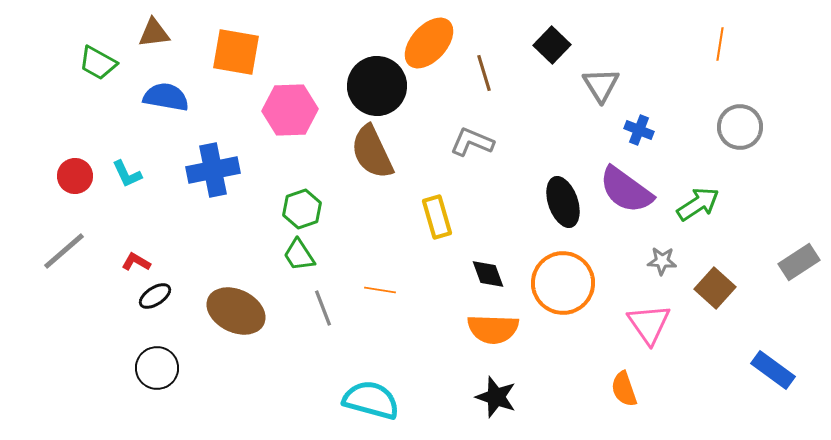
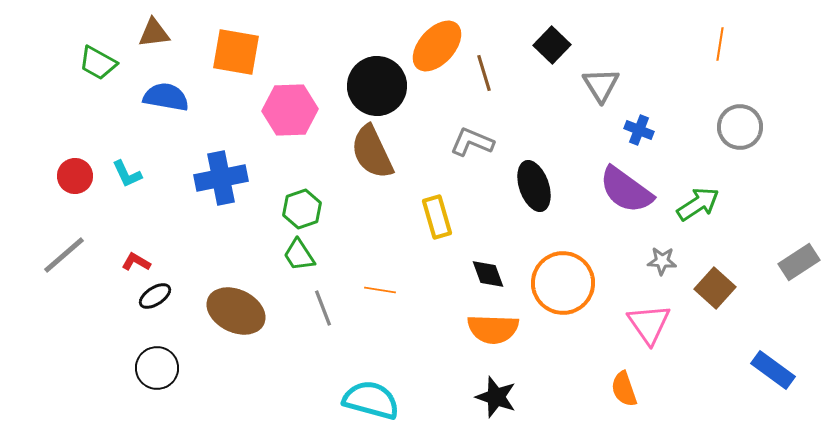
orange ellipse at (429, 43): moved 8 px right, 3 px down
blue cross at (213, 170): moved 8 px right, 8 px down
black ellipse at (563, 202): moved 29 px left, 16 px up
gray line at (64, 251): moved 4 px down
